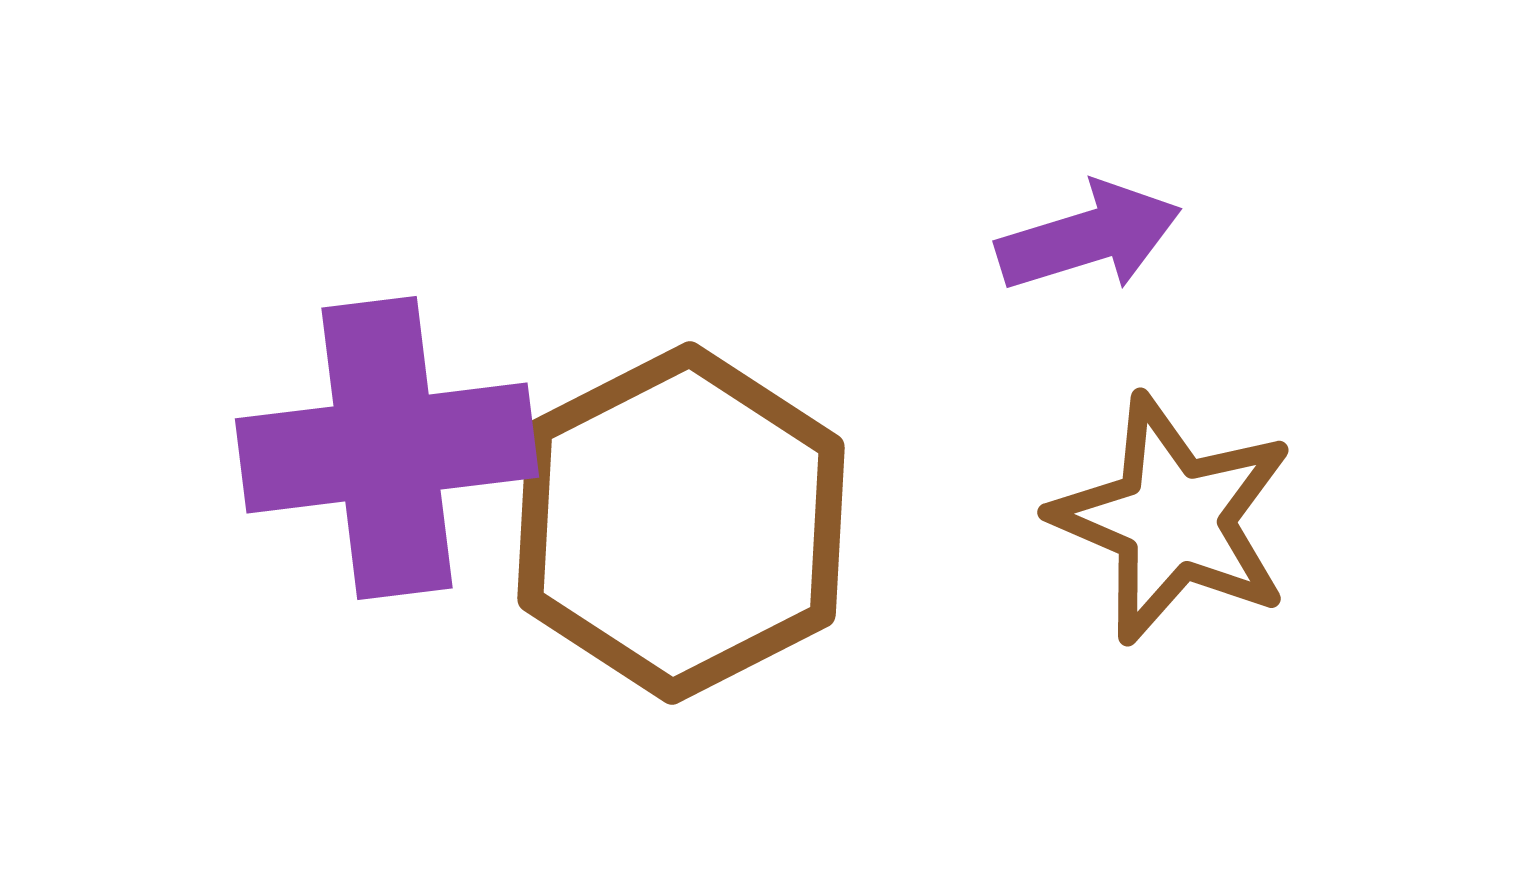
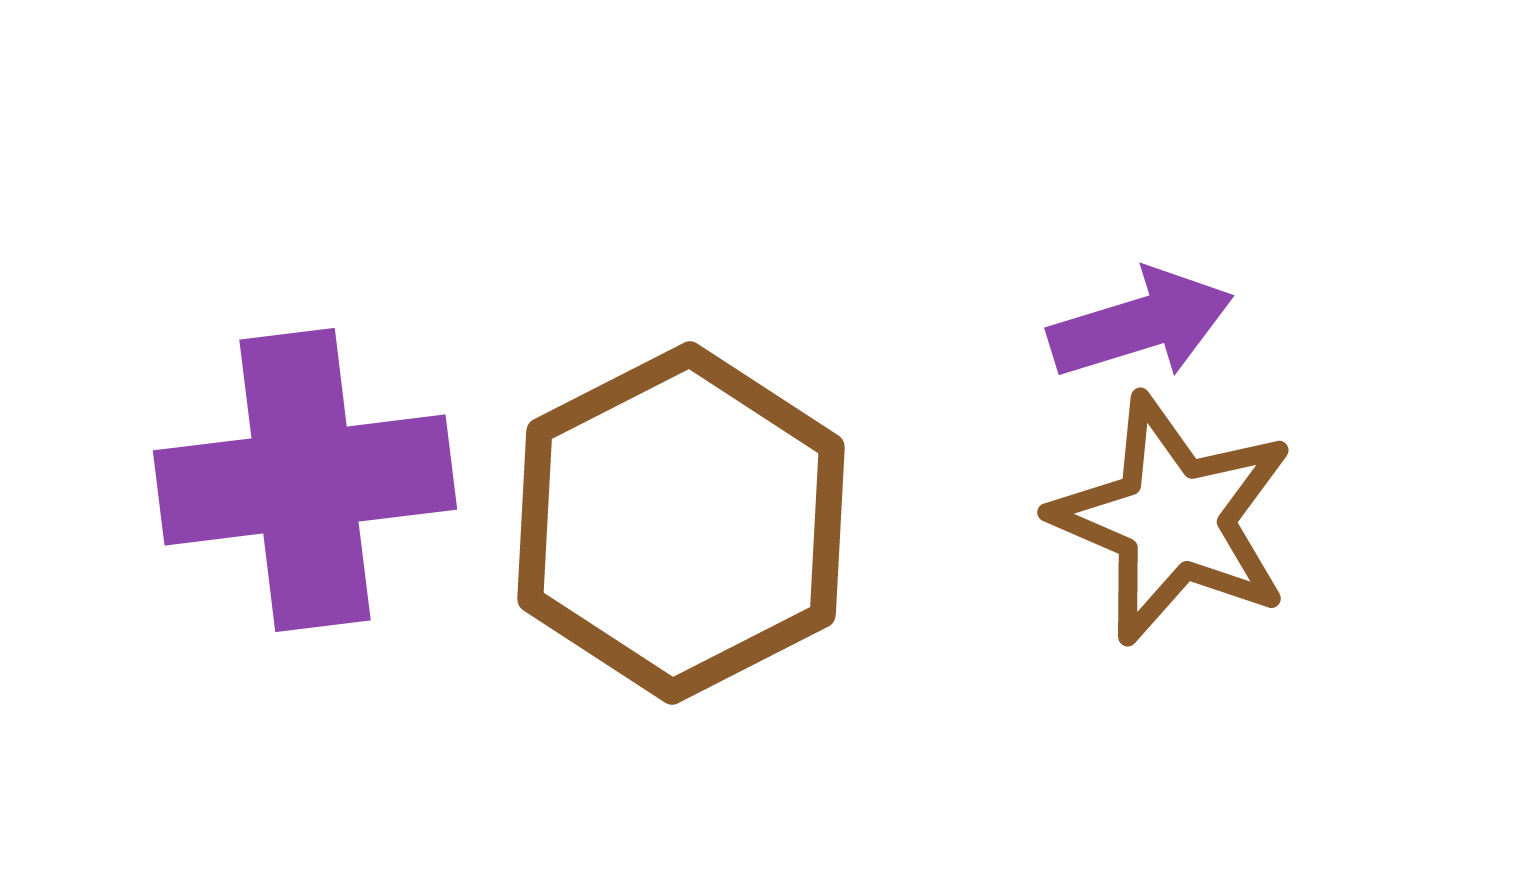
purple arrow: moved 52 px right, 87 px down
purple cross: moved 82 px left, 32 px down
